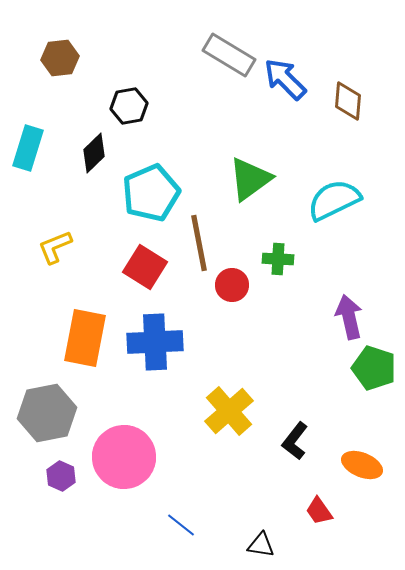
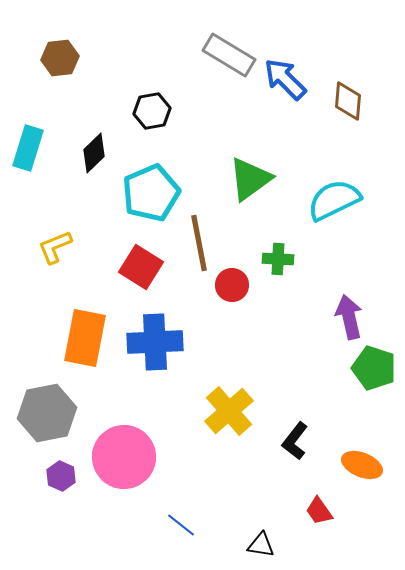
black hexagon: moved 23 px right, 5 px down
red square: moved 4 px left
